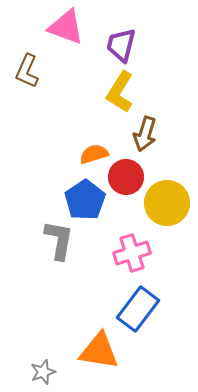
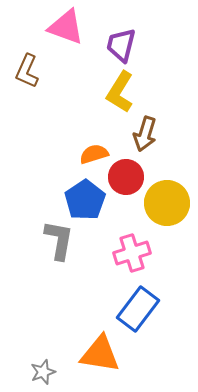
orange triangle: moved 1 px right, 3 px down
